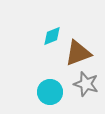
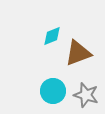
gray star: moved 11 px down
cyan circle: moved 3 px right, 1 px up
